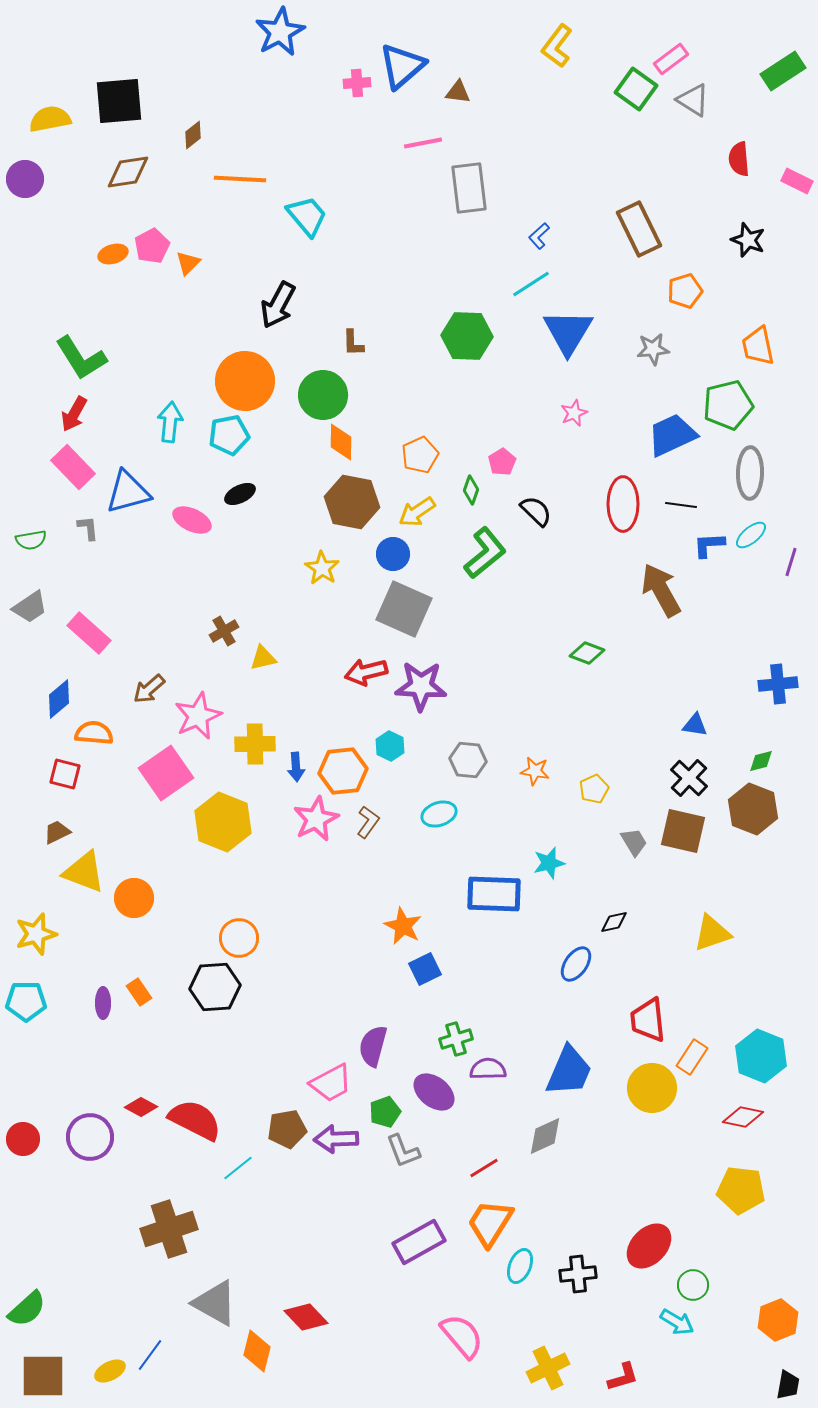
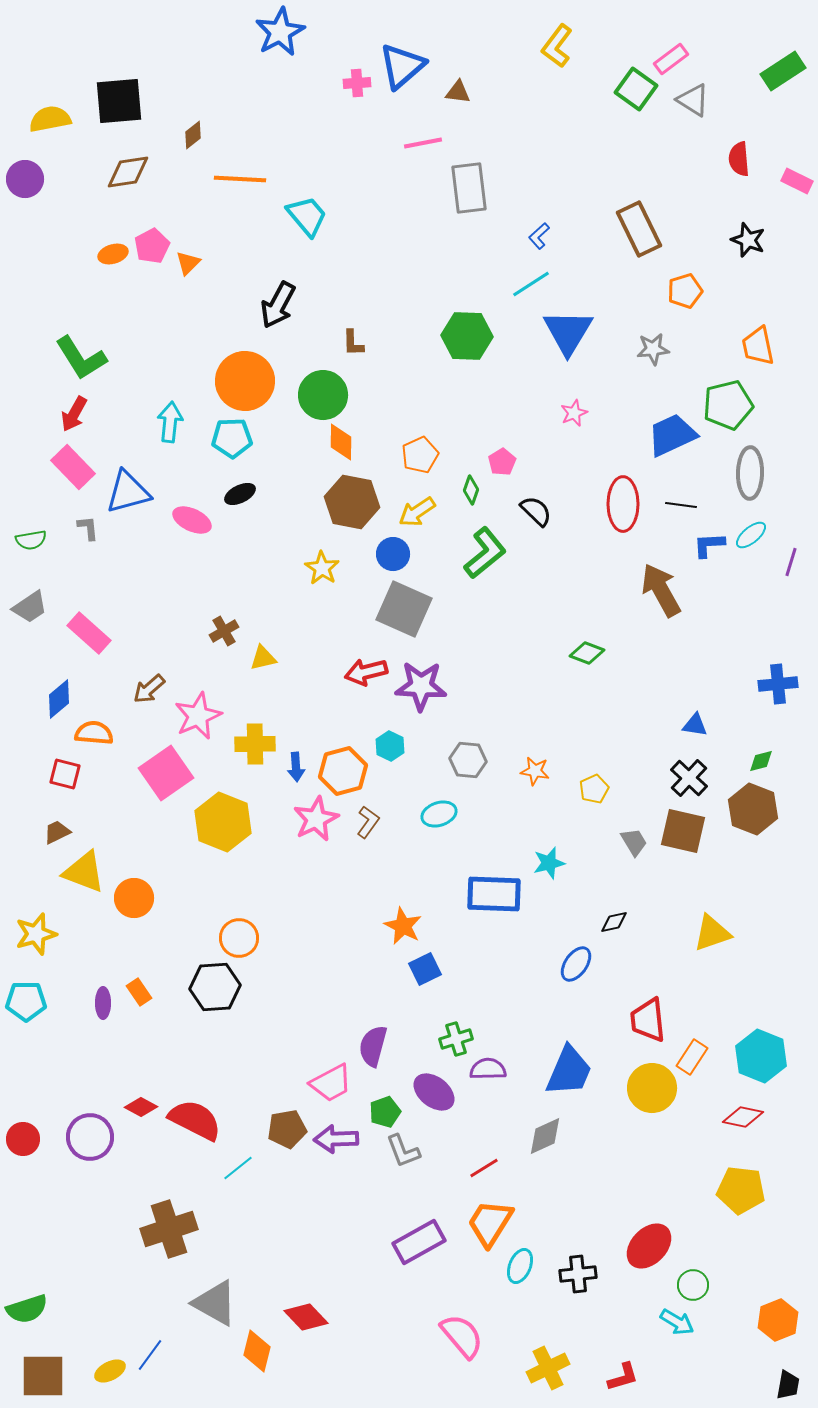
cyan pentagon at (229, 435): moved 3 px right, 3 px down; rotated 9 degrees clockwise
orange hexagon at (343, 771): rotated 9 degrees counterclockwise
green semicircle at (27, 1309): rotated 24 degrees clockwise
